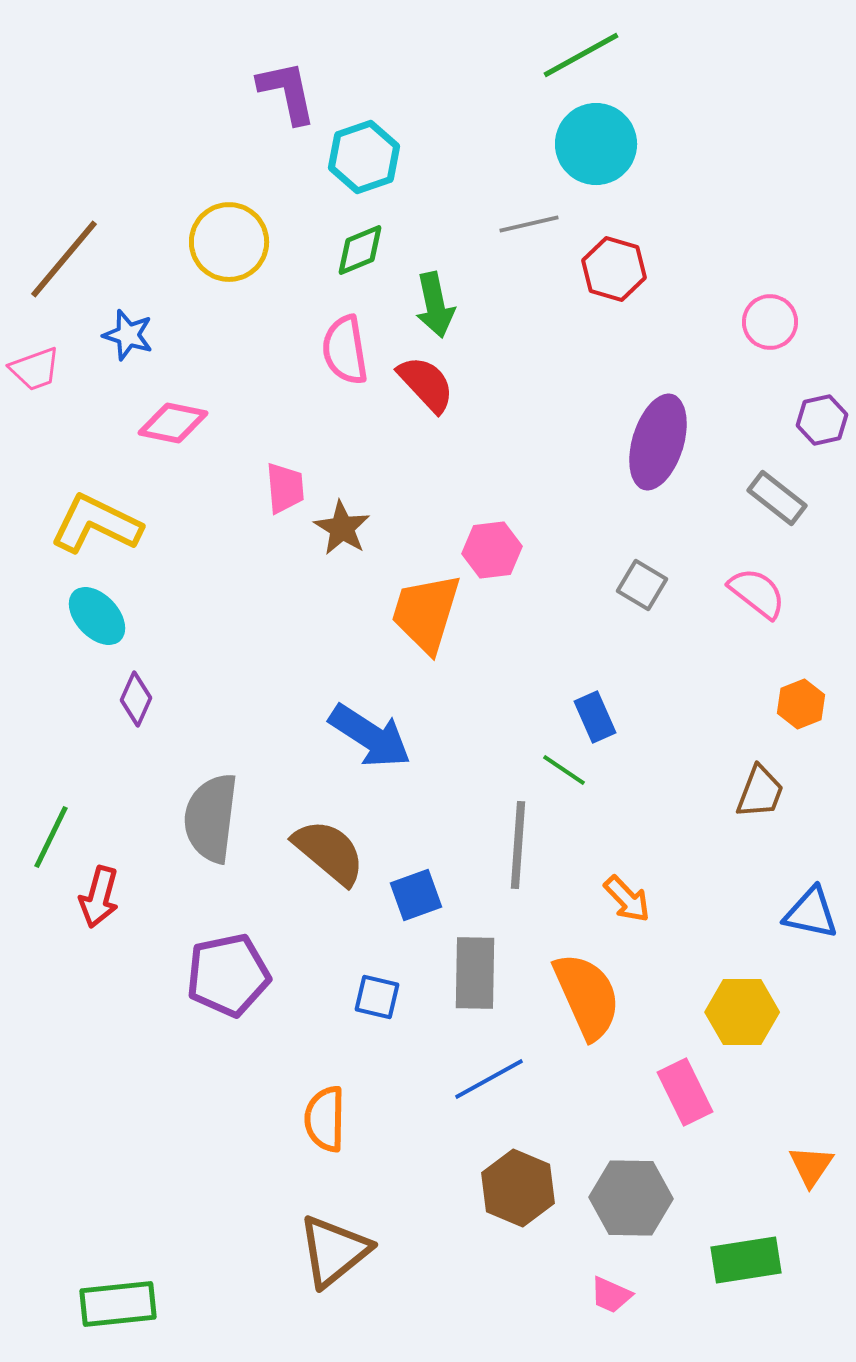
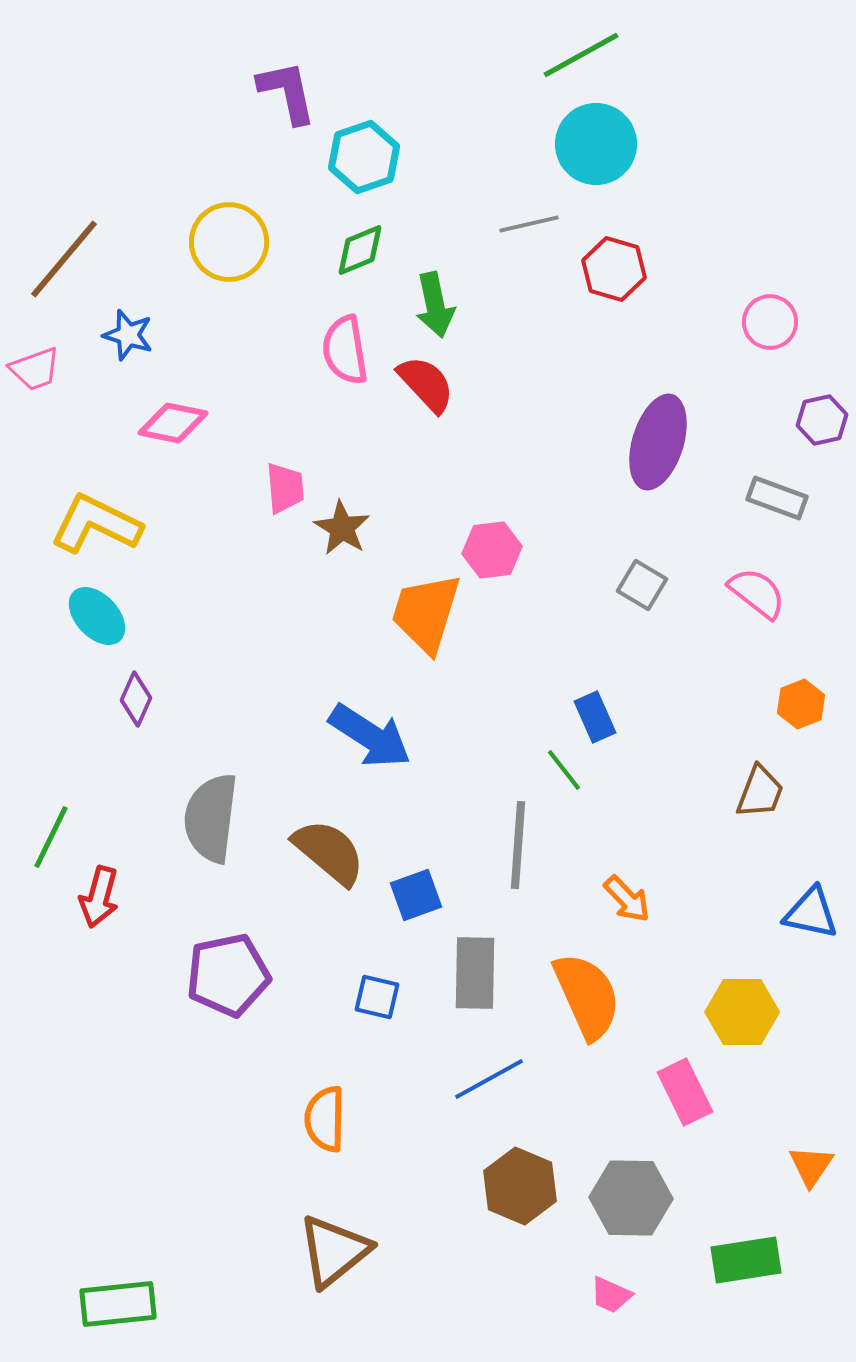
gray rectangle at (777, 498): rotated 18 degrees counterclockwise
green line at (564, 770): rotated 18 degrees clockwise
brown hexagon at (518, 1188): moved 2 px right, 2 px up
